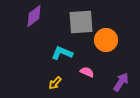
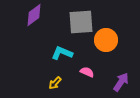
purple diamond: moved 1 px up
